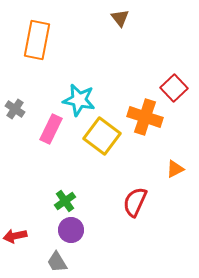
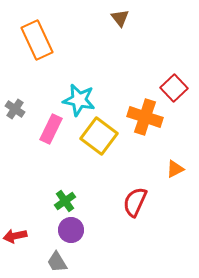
orange rectangle: rotated 36 degrees counterclockwise
yellow square: moved 3 px left
